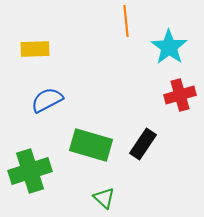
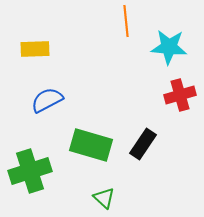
cyan star: rotated 30 degrees counterclockwise
